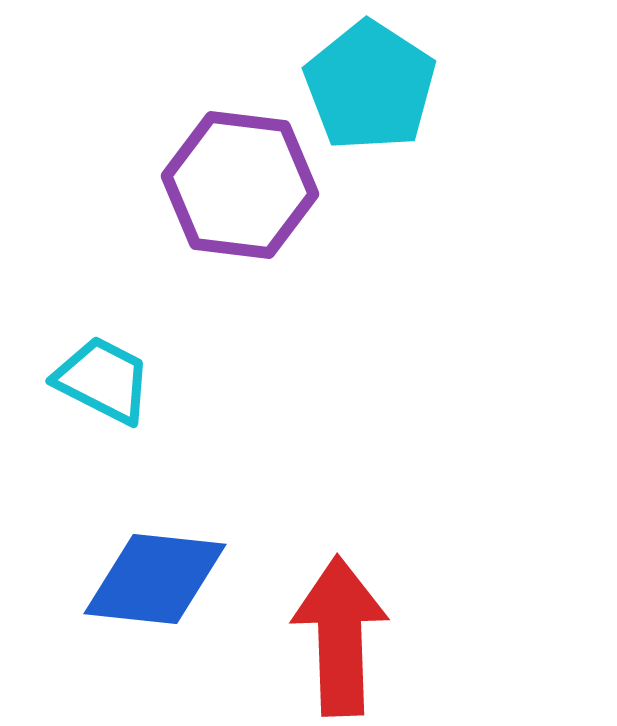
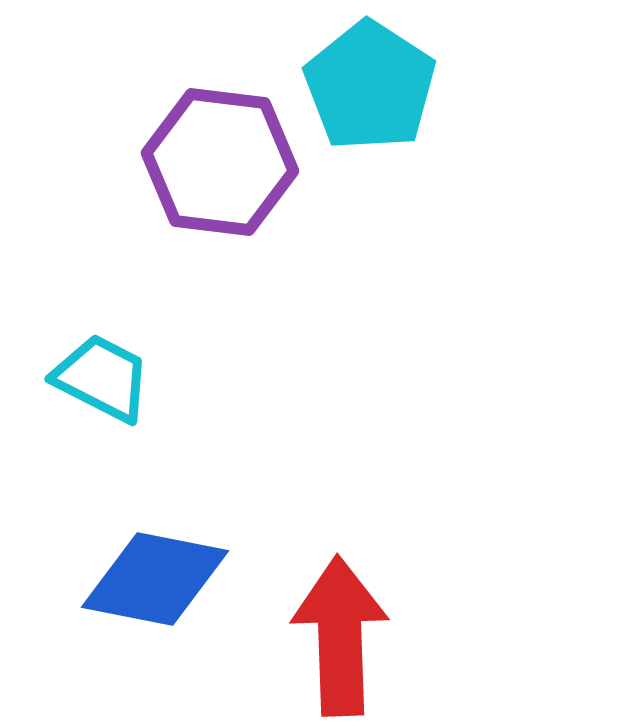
purple hexagon: moved 20 px left, 23 px up
cyan trapezoid: moved 1 px left, 2 px up
blue diamond: rotated 5 degrees clockwise
